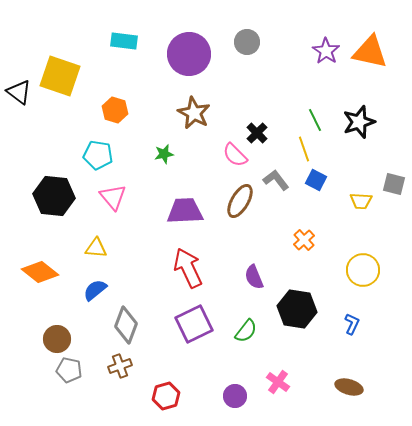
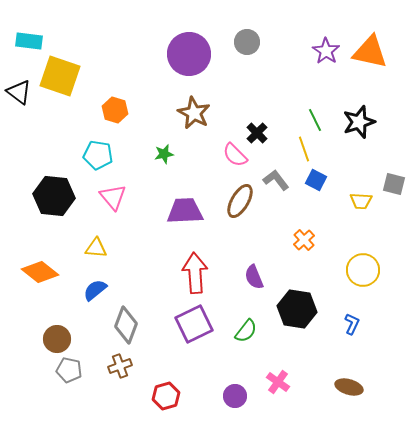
cyan rectangle at (124, 41): moved 95 px left
red arrow at (188, 268): moved 7 px right, 5 px down; rotated 21 degrees clockwise
